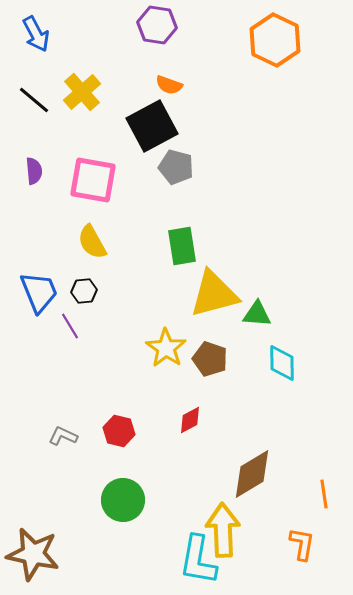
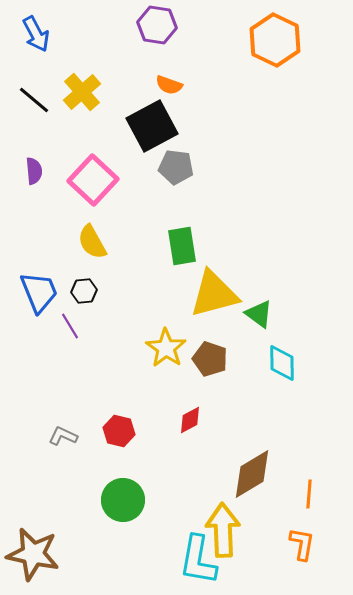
gray pentagon: rotated 8 degrees counterclockwise
pink square: rotated 33 degrees clockwise
green triangle: moved 2 px right; rotated 32 degrees clockwise
orange line: moved 15 px left; rotated 12 degrees clockwise
